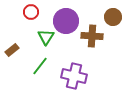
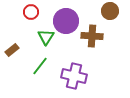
brown circle: moved 3 px left, 6 px up
